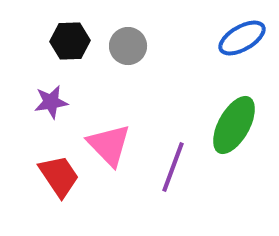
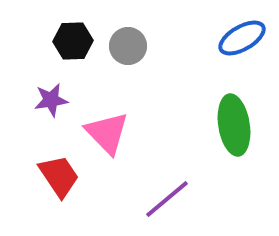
black hexagon: moved 3 px right
purple star: moved 2 px up
green ellipse: rotated 38 degrees counterclockwise
pink triangle: moved 2 px left, 12 px up
purple line: moved 6 px left, 32 px down; rotated 30 degrees clockwise
